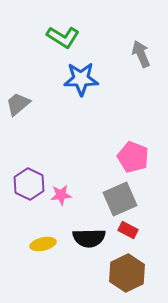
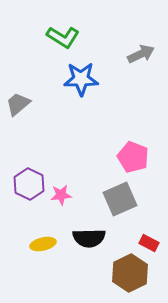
gray arrow: rotated 88 degrees clockwise
red rectangle: moved 21 px right, 13 px down
brown hexagon: moved 3 px right
